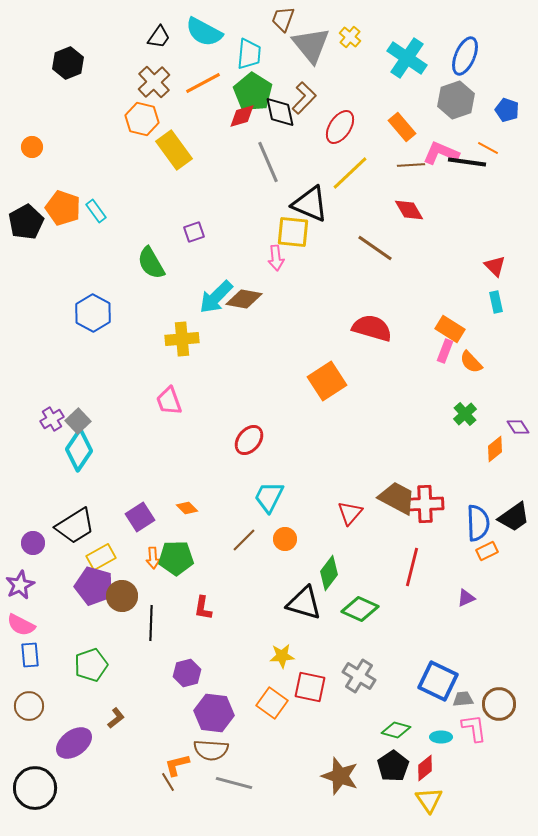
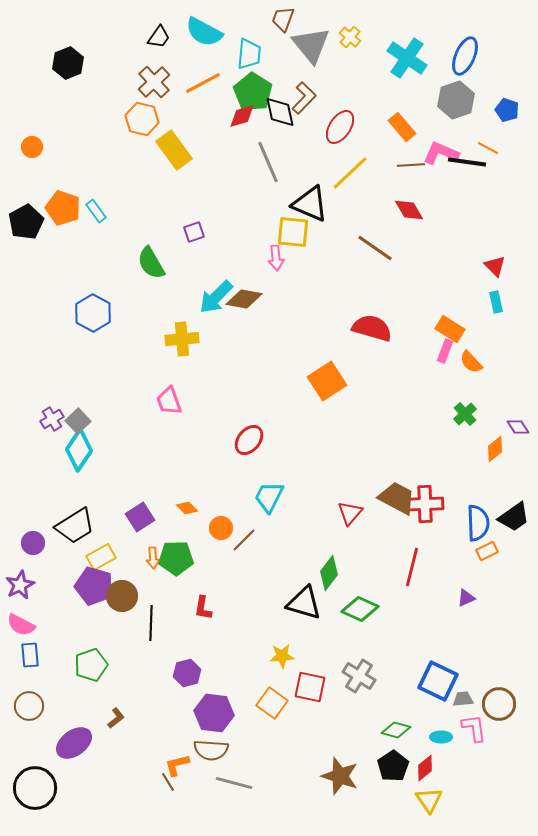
orange circle at (285, 539): moved 64 px left, 11 px up
